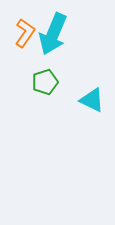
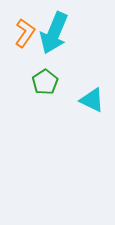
cyan arrow: moved 1 px right, 1 px up
green pentagon: rotated 15 degrees counterclockwise
